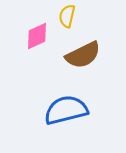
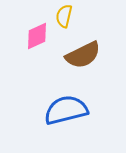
yellow semicircle: moved 3 px left
